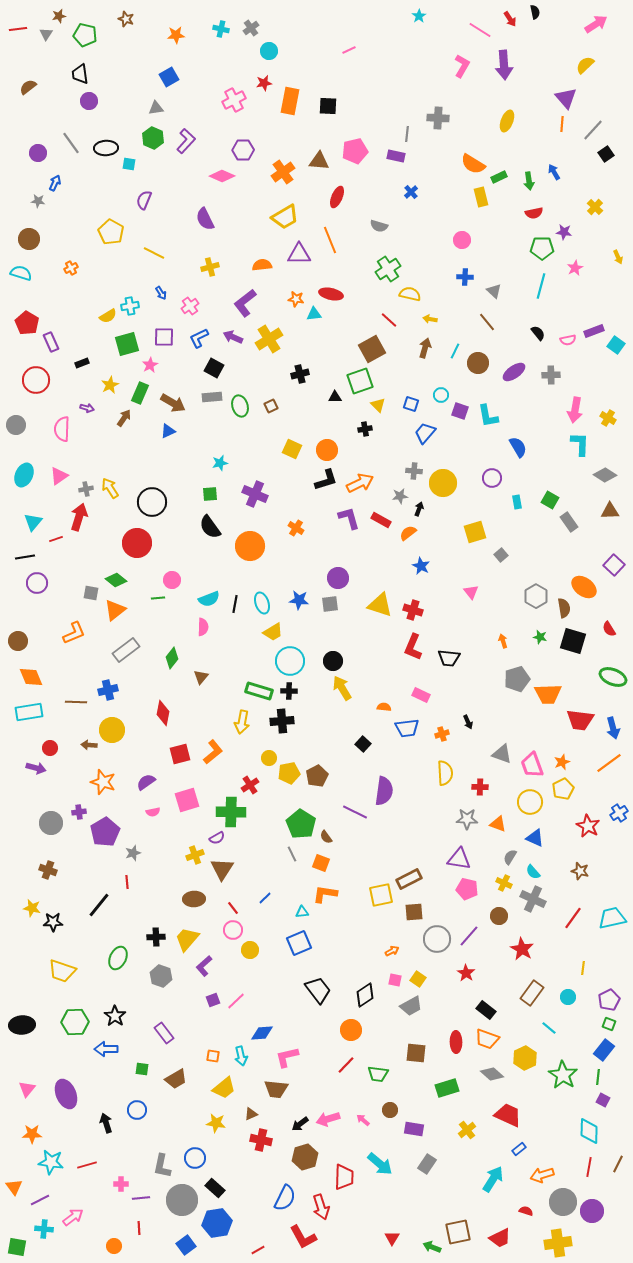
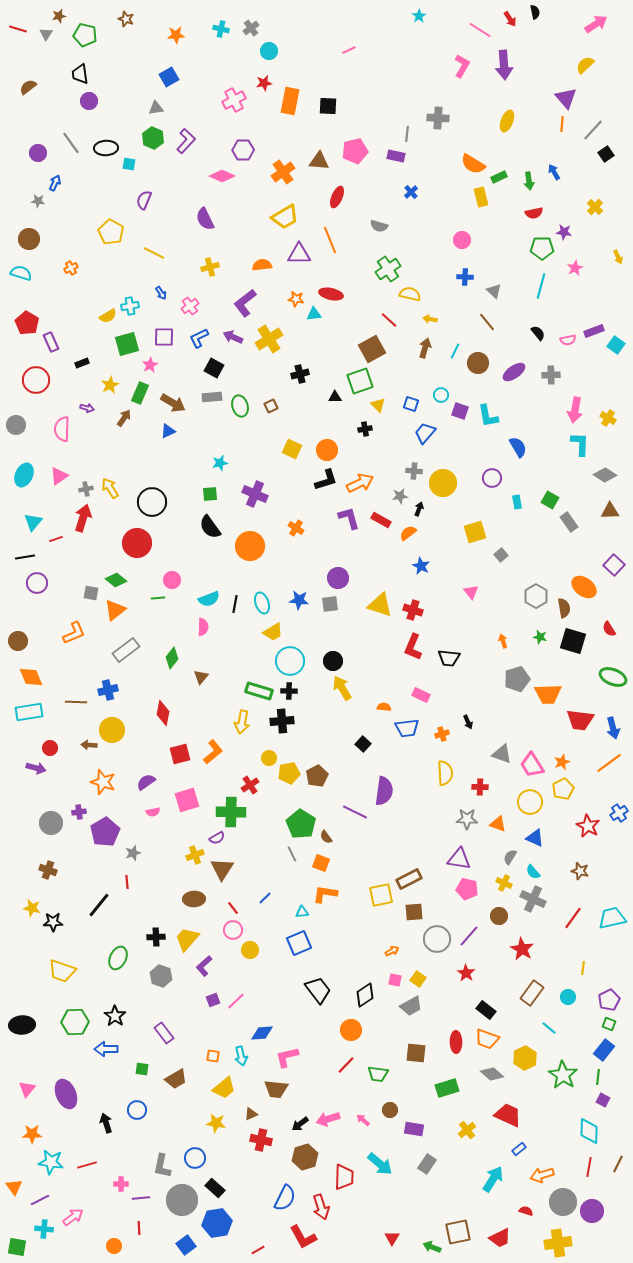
red line at (18, 29): rotated 24 degrees clockwise
red arrow at (79, 517): moved 4 px right, 1 px down
pink trapezoid at (532, 765): rotated 12 degrees counterclockwise
